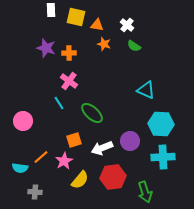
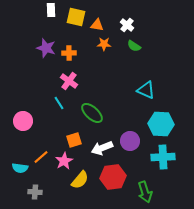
orange star: rotated 16 degrees counterclockwise
